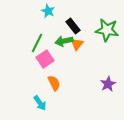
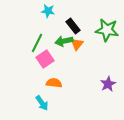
cyan star: rotated 16 degrees counterclockwise
orange semicircle: rotated 56 degrees counterclockwise
cyan arrow: moved 2 px right
